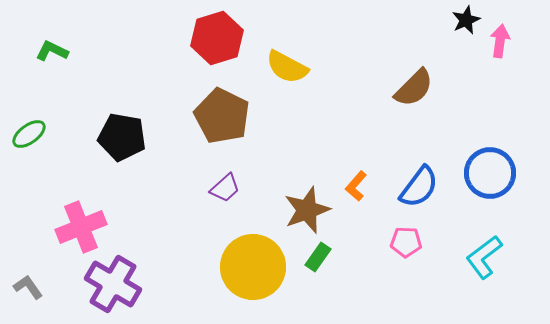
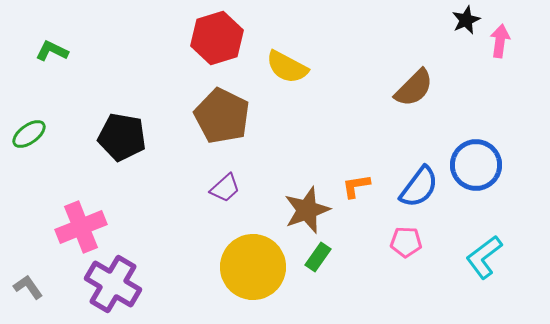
blue circle: moved 14 px left, 8 px up
orange L-shape: rotated 40 degrees clockwise
